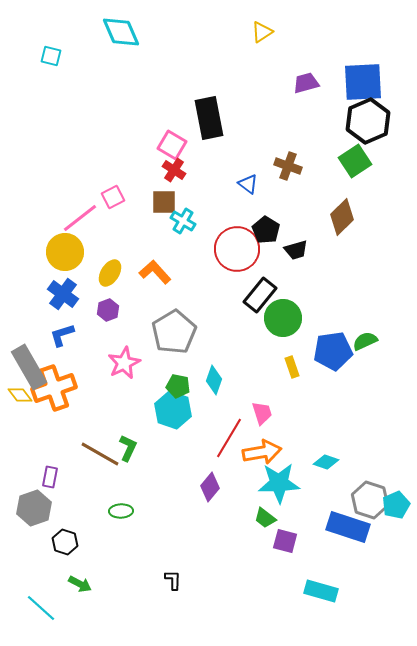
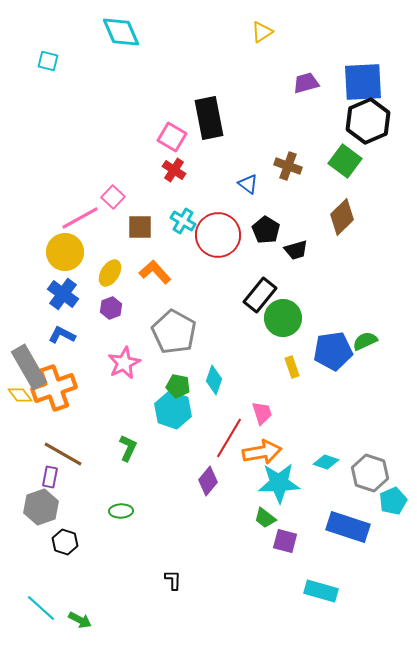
cyan square at (51, 56): moved 3 px left, 5 px down
pink square at (172, 145): moved 8 px up
green square at (355, 161): moved 10 px left; rotated 20 degrees counterclockwise
pink square at (113, 197): rotated 20 degrees counterclockwise
brown square at (164, 202): moved 24 px left, 25 px down
pink line at (80, 218): rotated 9 degrees clockwise
red circle at (237, 249): moved 19 px left, 14 px up
purple hexagon at (108, 310): moved 3 px right, 2 px up
gray pentagon at (174, 332): rotated 12 degrees counterclockwise
blue L-shape at (62, 335): rotated 44 degrees clockwise
brown line at (100, 454): moved 37 px left
purple diamond at (210, 487): moved 2 px left, 6 px up
gray hexagon at (370, 500): moved 27 px up
cyan pentagon at (396, 505): moved 3 px left, 4 px up
gray hexagon at (34, 508): moved 7 px right, 1 px up
green arrow at (80, 584): moved 36 px down
